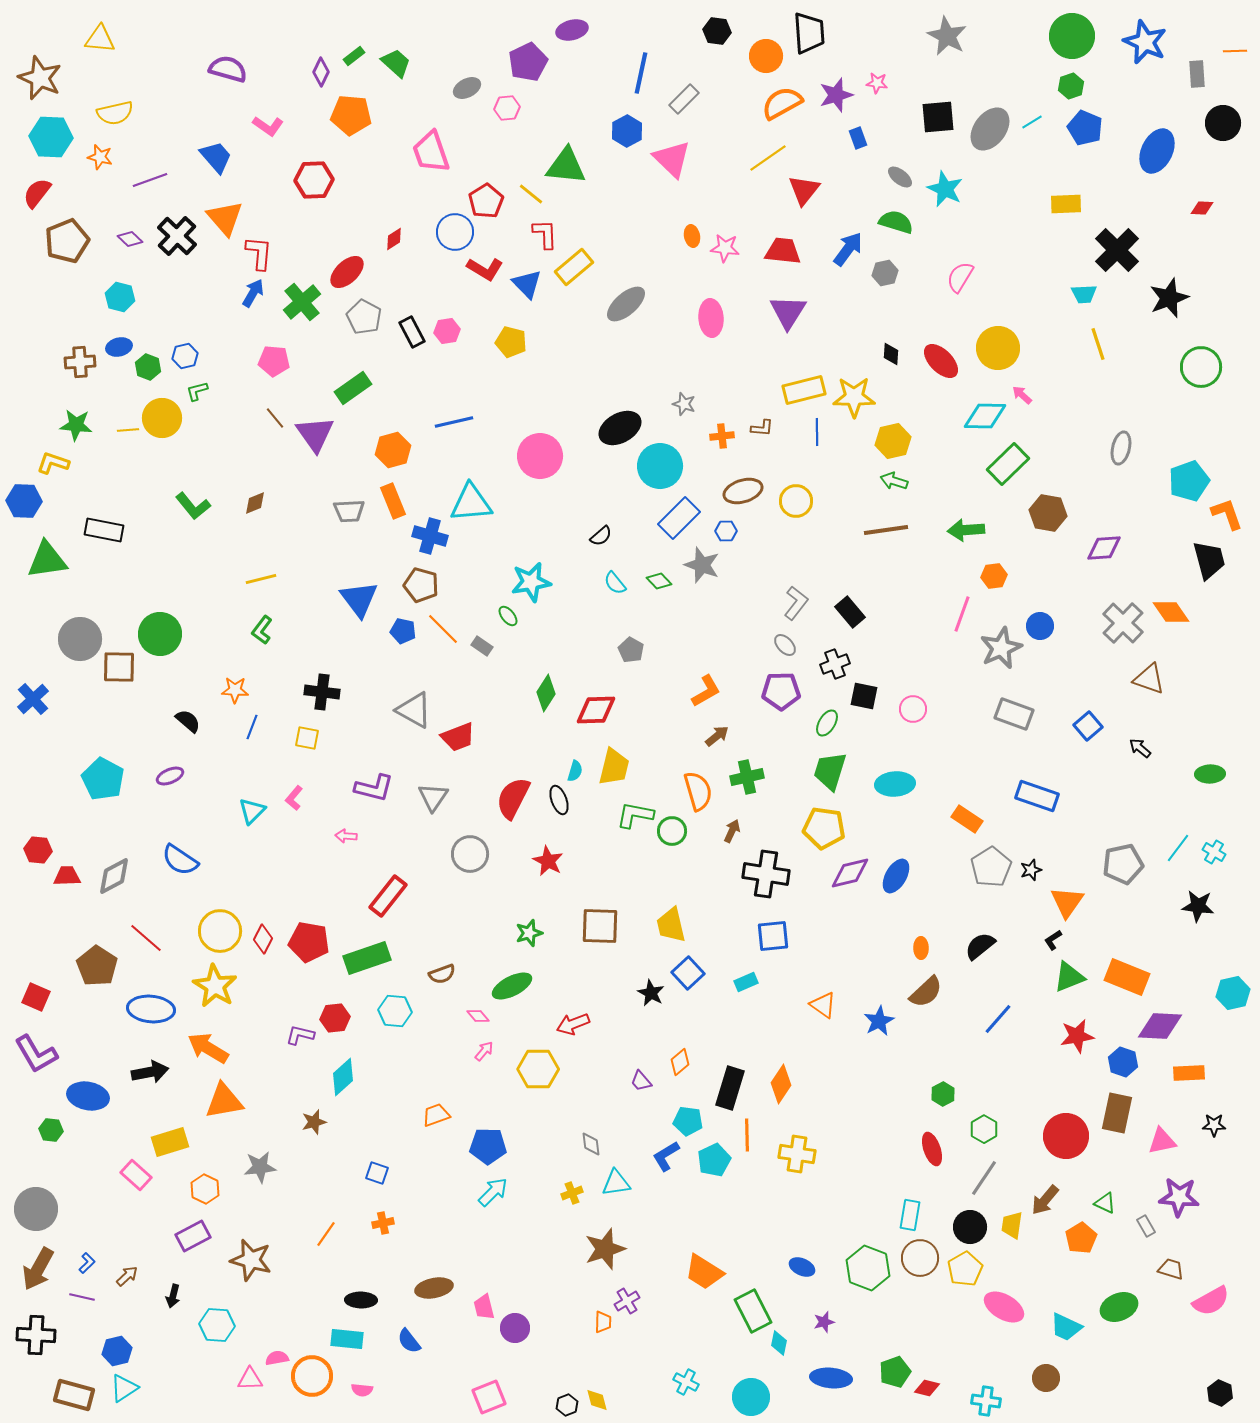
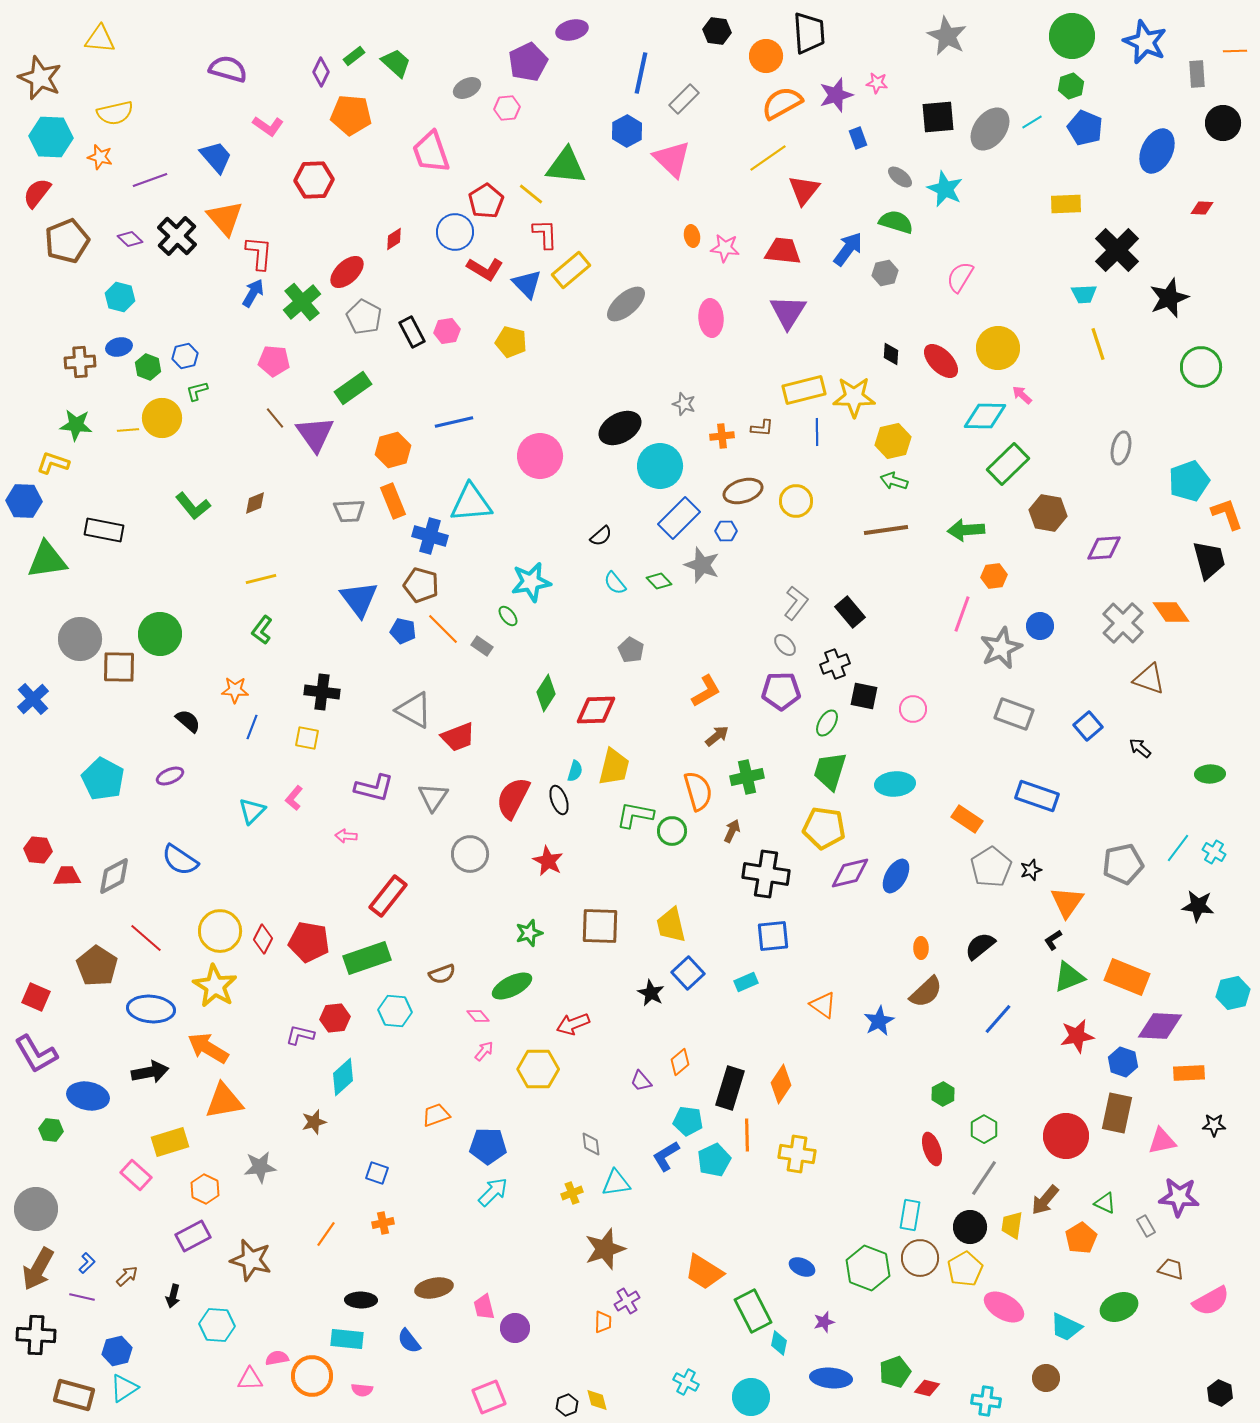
yellow rectangle at (574, 267): moved 3 px left, 3 px down
